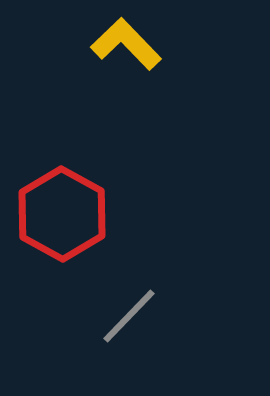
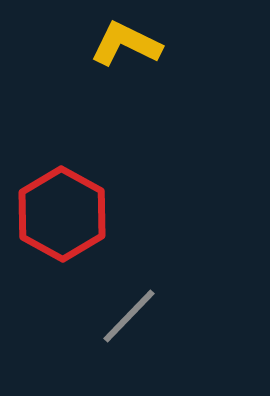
yellow L-shape: rotated 20 degrees counterclockwise
